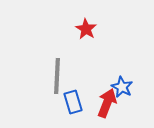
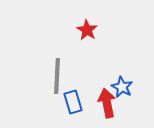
red star: moved 1 px right, 1 px down
red arrow: rotated 32 degrees counterclockwise
